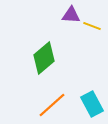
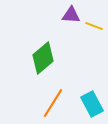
yellow line: moved 2 px right
green diamond: moved 1 px left
orange line: moved 1 px right, 2 px up; rotated 16 degrees counterclockwise
